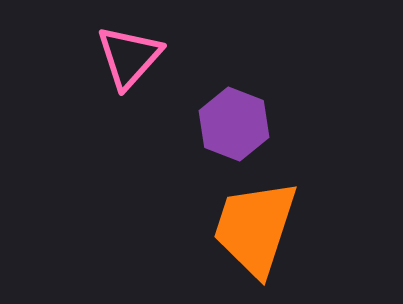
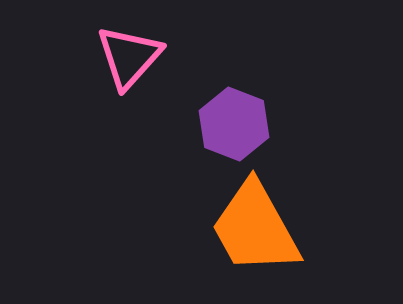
orange trapezoid: rotated 47 degrees counterclockwise
